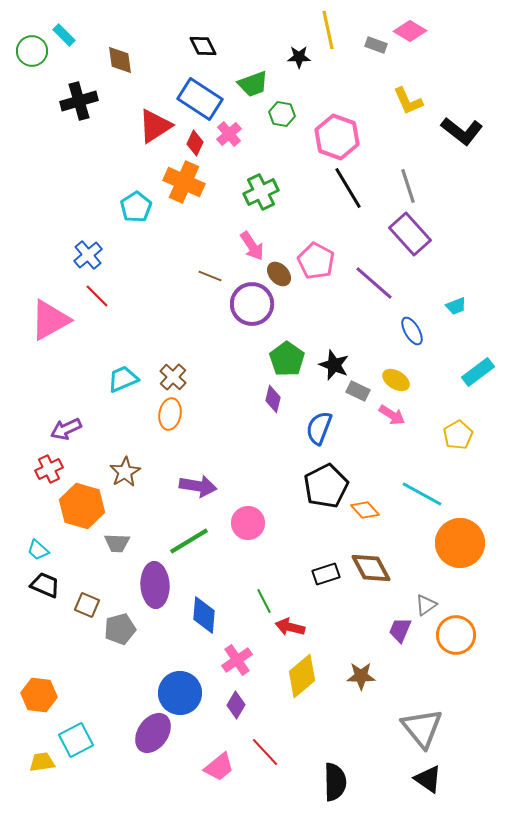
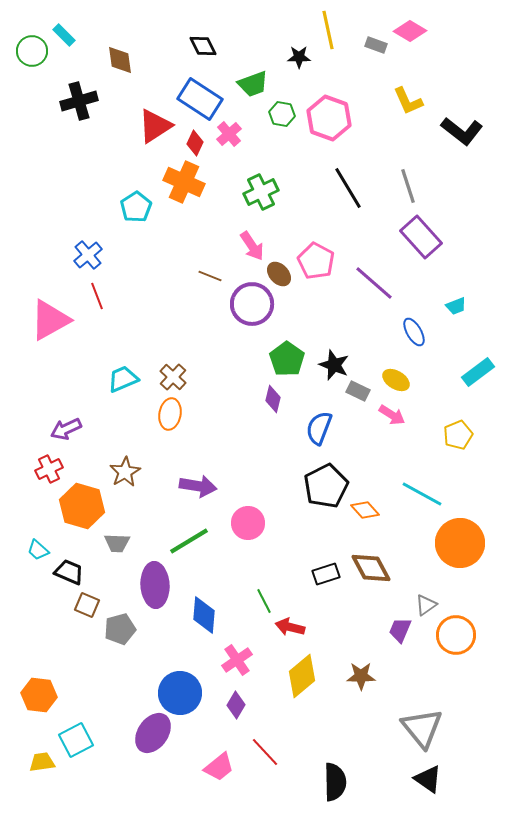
pink hexagon at (337, 137): moved 8 px left, 19 px up
purple rectangle at (410, 234): moved 11 px right, 3 px down
red line at (97, 296): rotated 24 degrees clockwise
blue ellipse at (412, 331): moved 2 px right, 1 px down
yellow pentagon at (458, 435): rotated 8 degrees clockwise
black trapezoid at (45, 585): moved 24 px right, 13 px up
